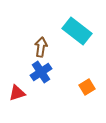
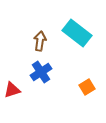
cyan rectangle: moved 2 px down
brown arrow: moved 1 px left, 6 px up
red triangle: moved 5 px left, 3 px up
